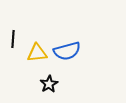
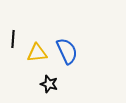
blue semicircle: rotated 100 degrees counterclockwise
black star: rotated 24 degrees counterclockwise
